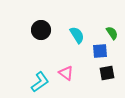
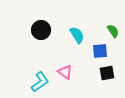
green semicircle: moved 1 px right, 2 px up
pink triangle: moved 1 px left, 1 px up
